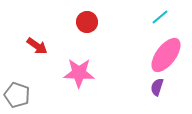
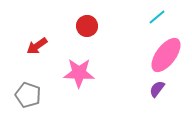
cyan line: moved 3 px left
red circle: moved 4 px down
red arrow: rotated 110 degrees clockwise
purple semicircle: moved 2 px down; rotated 18 degrees clockwise
gray pentagon: moved 11 px right
